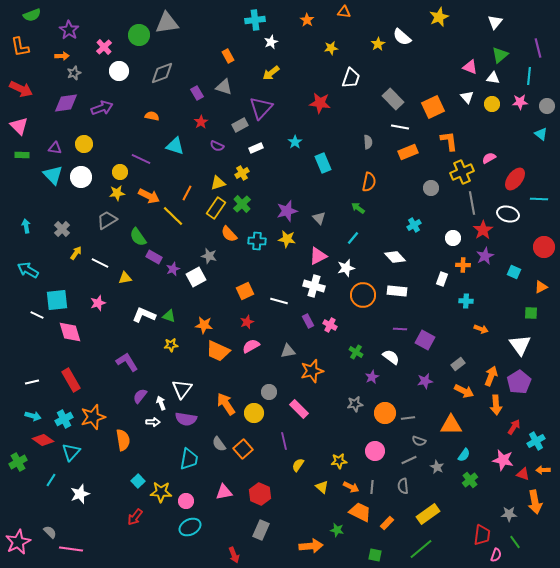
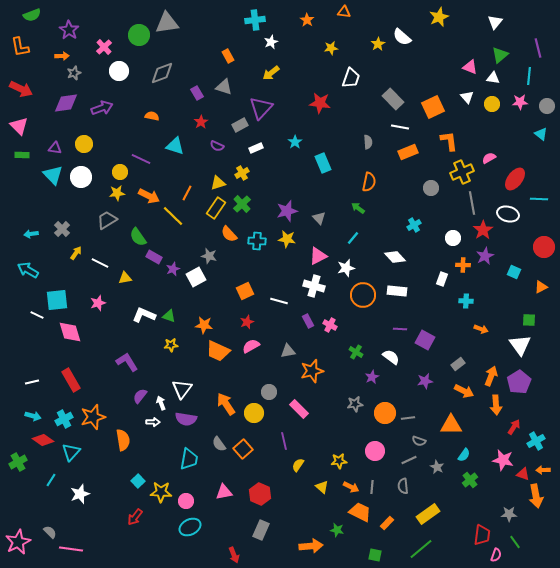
cyan arrow at (26, 226): moved 5 px right, 8 px down; rotated 88 degrees counterclockwise
green square at (531, 313): moved 2 px left, 7 px down
orange arrow at (535, 502): moved 1 px right, 6 px up
